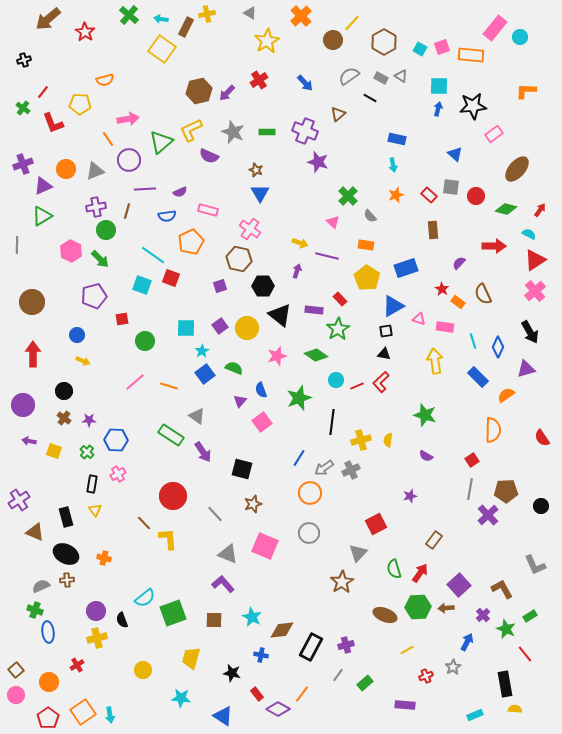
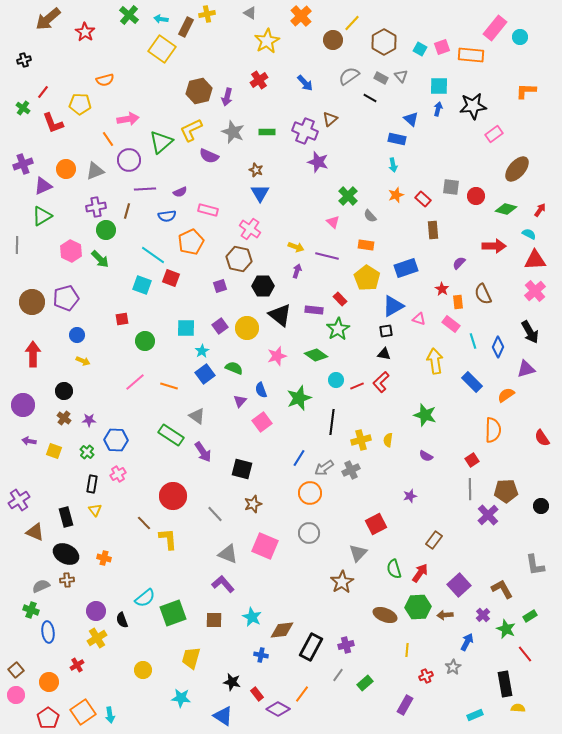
gray triangle at (401, 76): rotated 16 degrees clockwise
purple arrow at (227, 93): moved 4 px down; rotated 30 degrees counterclockwise
brown triangle at (338, 114): moved 8 px left, 5 px down
blue triangle at (455, 154): moved 44 px left, 35 px up
red rectangle at (429, 195): moved 6 px left, 4 px down
yellow arrow at (300, 243): moved 4 px left, 4 px down
red triangle at (535, 260): rotated 30 degrees clockwise
purple pentagon at (94, 296): moved 28 px left, 2 px down
orange rectangle at (458, 302): rotated 48 degrees clockwise
pink rectangle at (445, 327): moved 6 px right, 3 px up; rotated 30 degrees clockwise
blue rectangle at (478, 377): moved 6 px left, 5 px down
gray line at (470, 489): rotated 10 degrees counterclockwise
gray L-shape at (535, 565): rotated 15 degrees clockwise
brown arrow at (446, 608): moved 1 px left, 7 px down
green cross at (35, 610): moved 4 px left
yellow cross at (97, 638): rotated 18 degrees counterclockwise
yellow line at (407, 650): rotated 56 degrees counterclockwise
black star at (232, 673): moved 9 px down
purple rectangle at (405, 705): rotated 66 degrees counterclockwise
yellow semicircle at (515, 709): moved 3 px right, 1 px up
